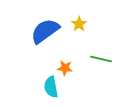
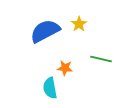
blue semicircle: rotated 8 degrees clockwise
cyan semicircle: moved 1 px left, 1 px down
